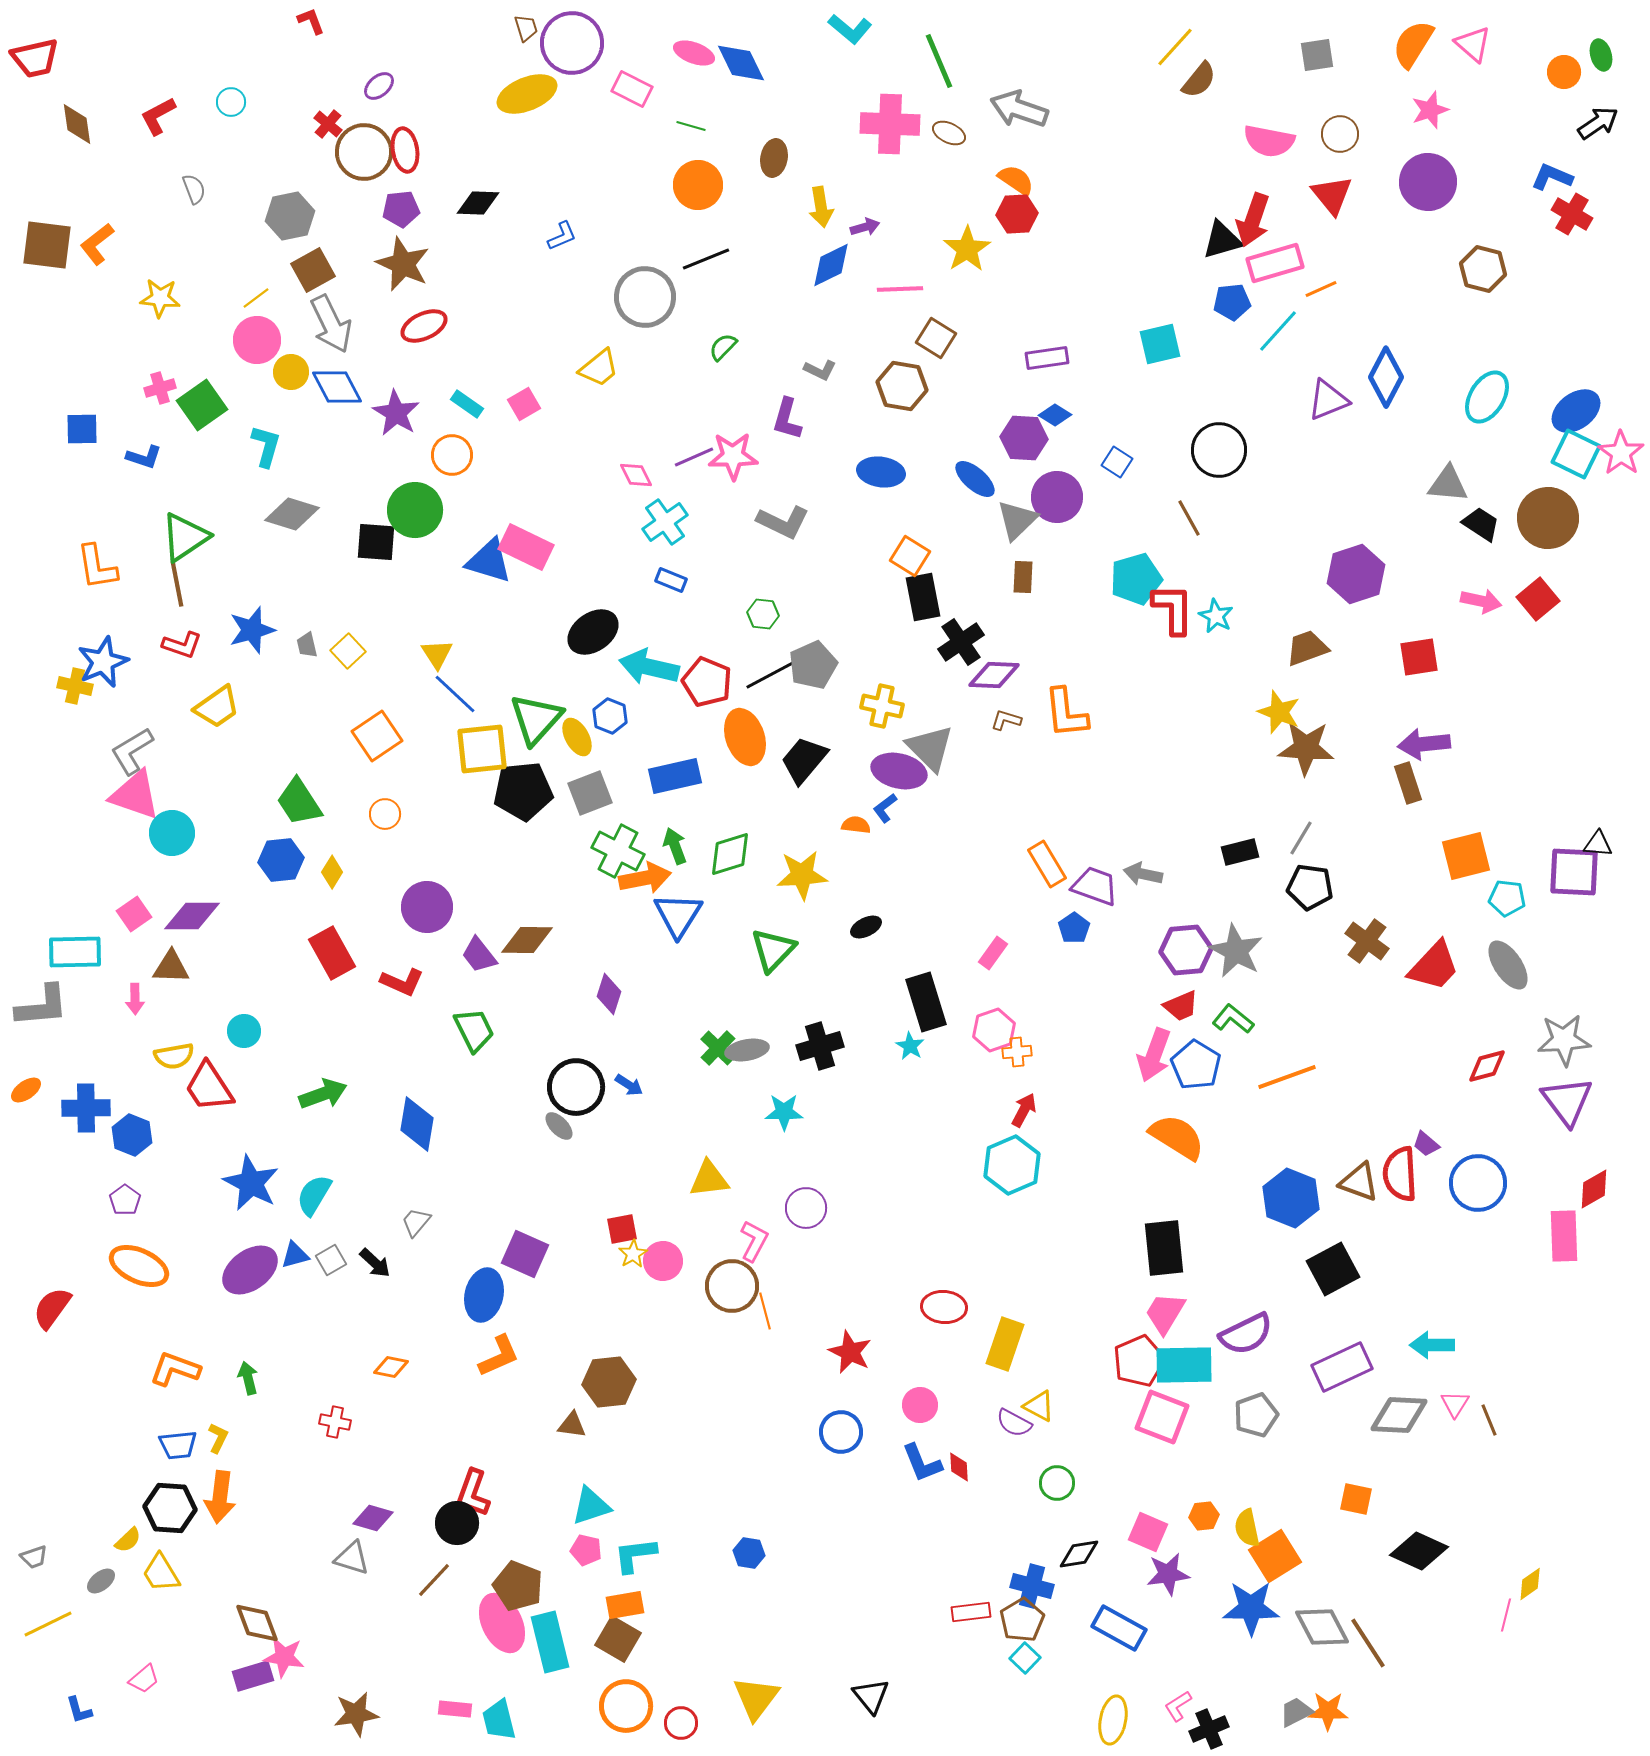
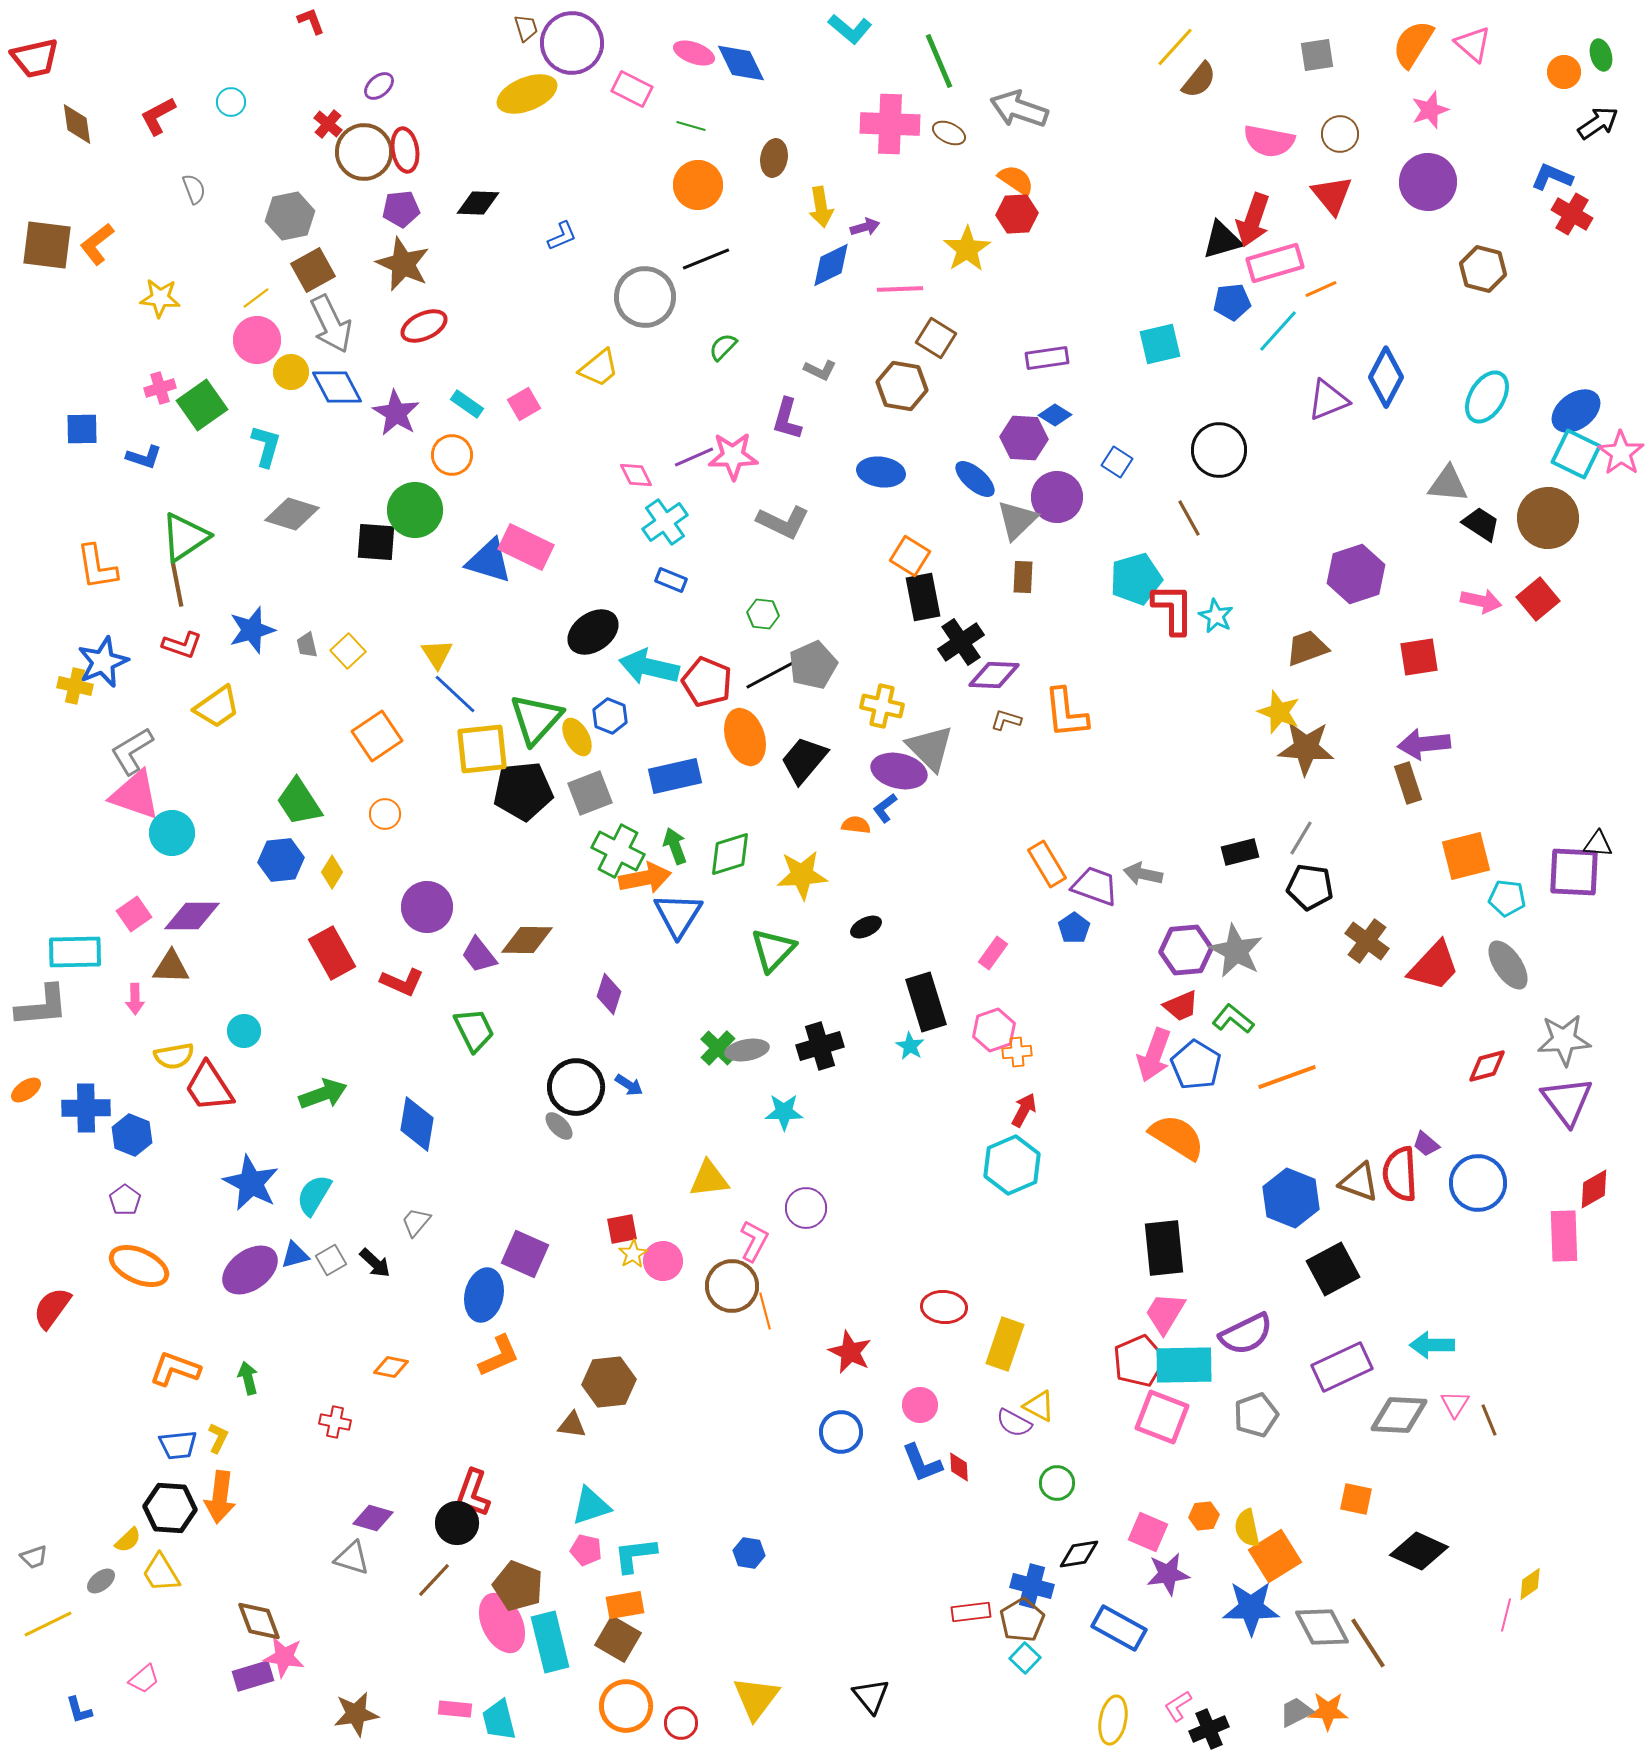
brown diamond at (257, 1623): moved 2 px right, 2 px up
